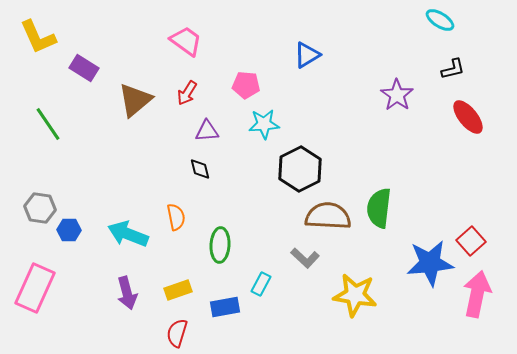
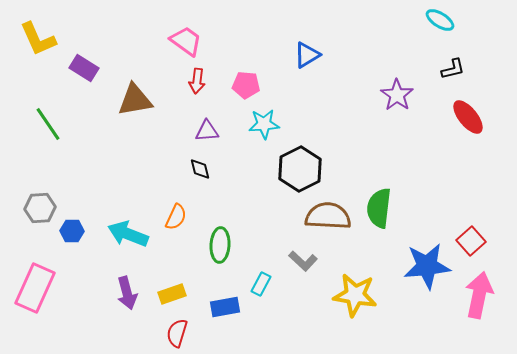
yellow L-shape: moved 2 px down
red arrow: moved 10 px right, 12 px up; rotated 25 degrees counterclockwise
brown triangle: rotated 30 degrees clockwise
gray hexagon: rotated 12 degrees counterclockwise
orange semicircle: rotated 36 degrees clockwise
blue hexagon: moved 3 px right, 1 px down
gray L-shape: moved 2 px left, 3 px down
blue star: moved 3 px left, 3 px down
yellow rectangle: moved 6 px left, 4 px down
pink arrow: moved 2 px right, 1 px down
